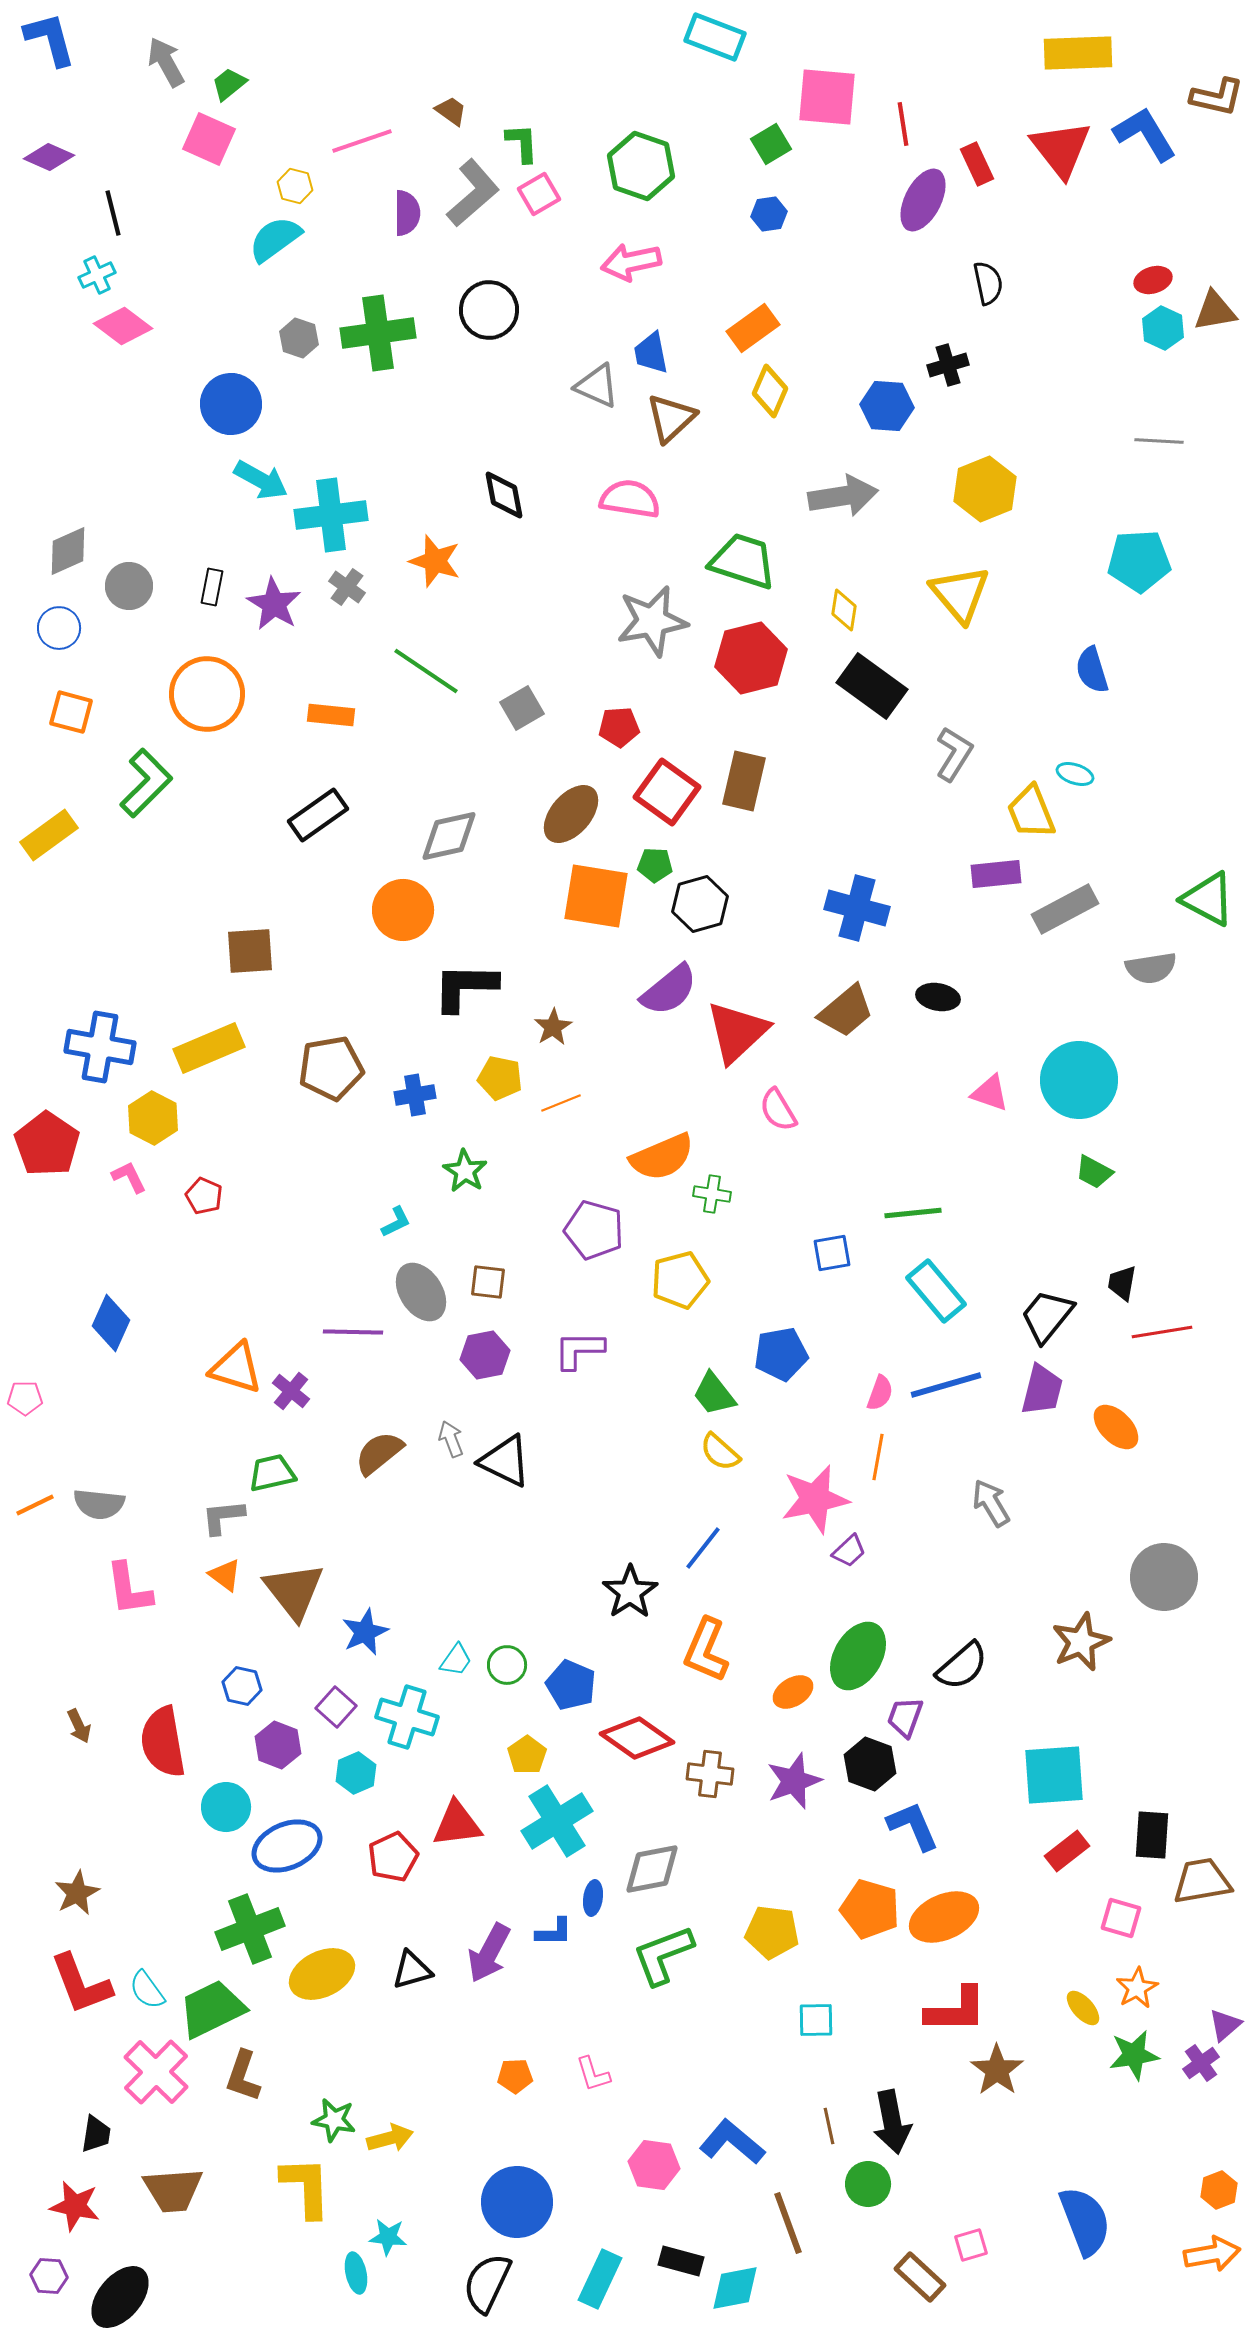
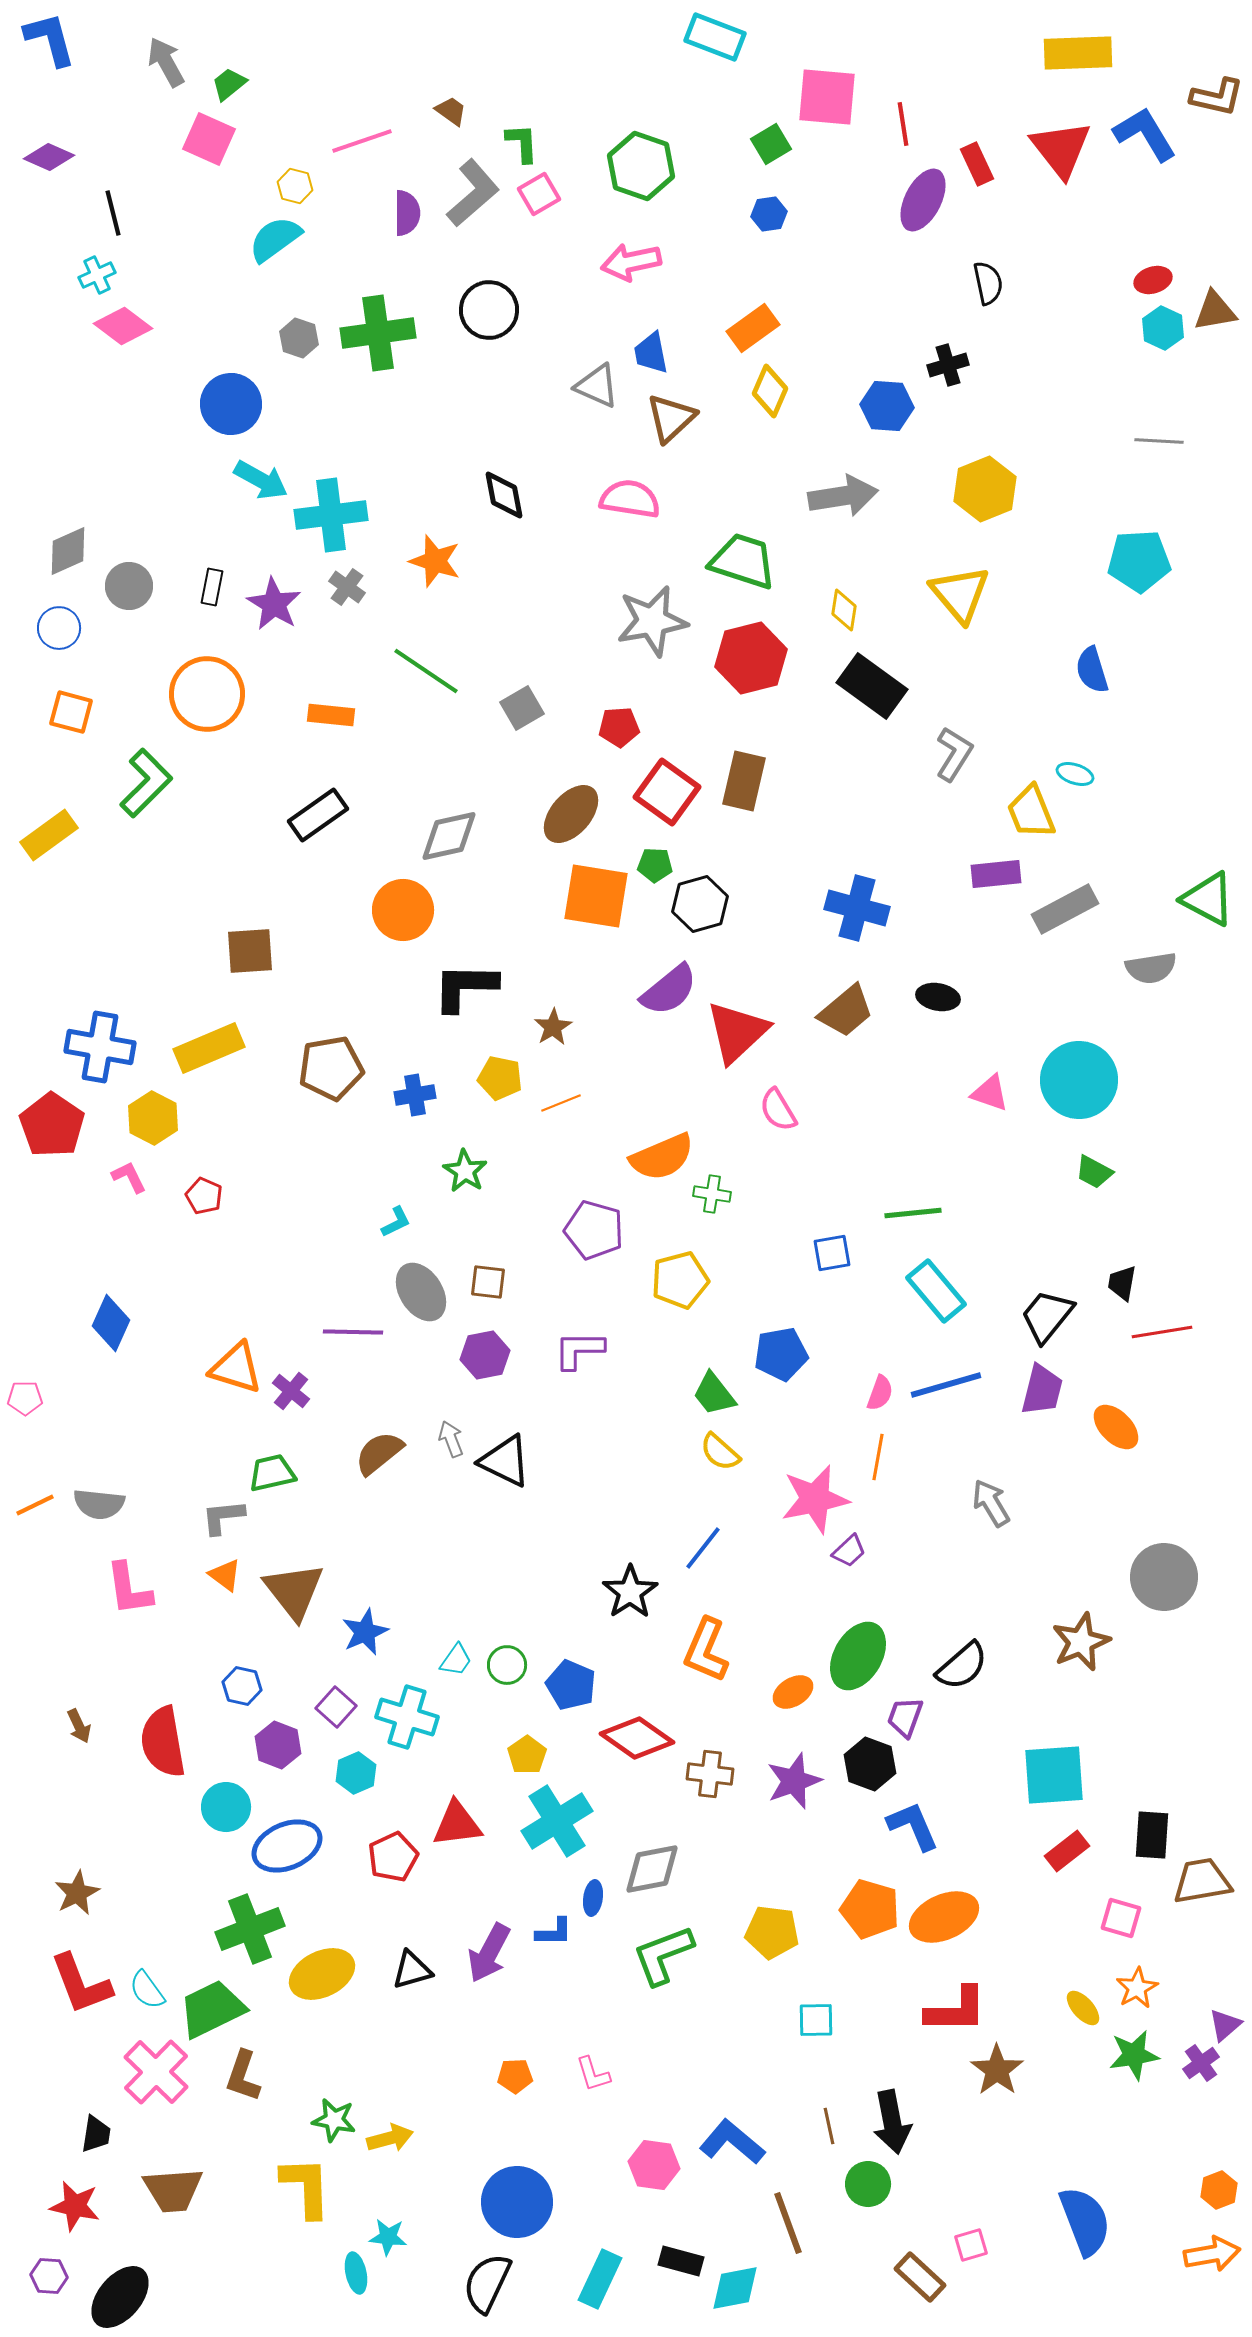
red pentagon at (47, 1144): moved 5 px right, 19 px up
